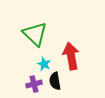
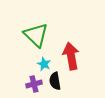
green triangle: moved 1 px right, 1 px down
